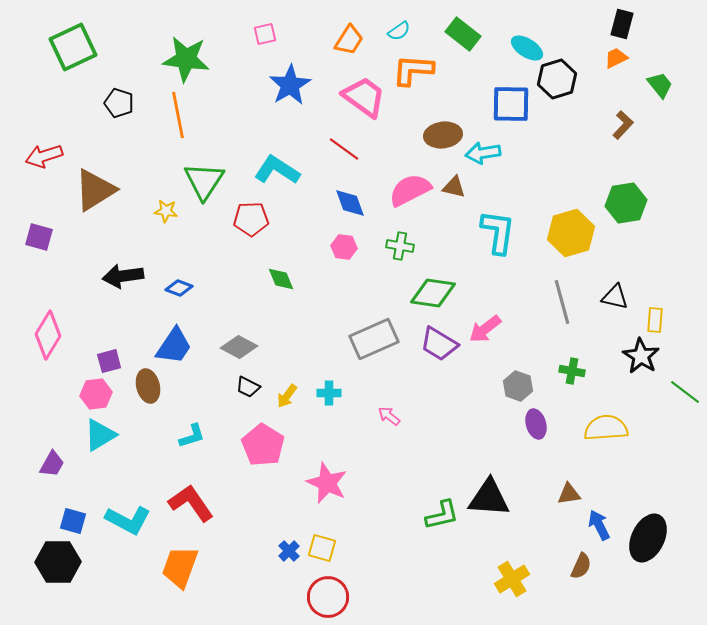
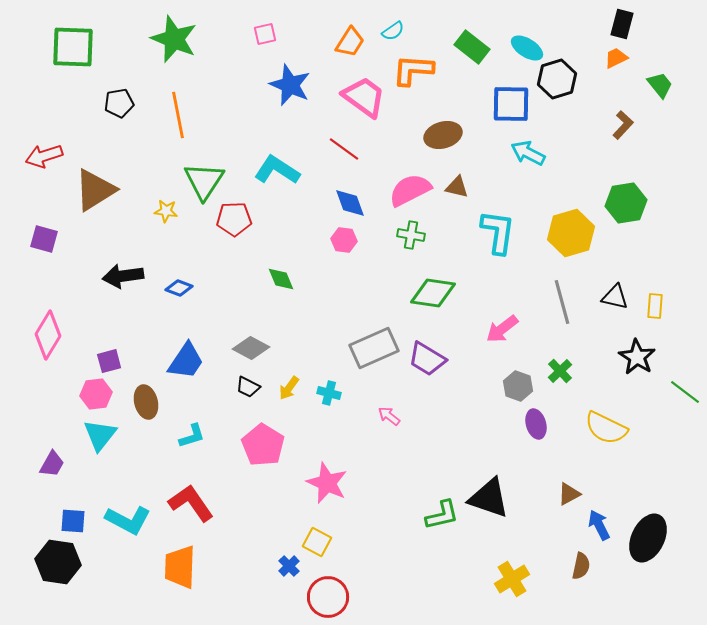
cyan semicircle at (399, 31): moved 6 px left
green rectangle at (463, 34): moved 9 px right, 13 px down
orange trapezoid at (349, 40): moved 1 px right, 2 px down
green square at (73, 47): rotated 27 degrees clockwise
green star at (186, 59): moved 12 px left, 20 px up; rotated 15 degrees clockwise
blue star at (290, 85): rotated 18 degrees counterclockwise
black pentagon at (119, 103): rotated 28 degrees counterclockwise
brown ellipse at (443, 135): rotated 9 degrees counterclockwise
cyan arrow at (483, 153): moved 45 px right; rotated 36 degrees clockwise
brown triangle at (454, 187): moved 3 px right
red pentagon at (251, 219): moved 17 px left
purple square at (39, 237): moved 5 px right, 2 px down
green cross at (400, 246): moved 11 px right, 11 px up
pink hexagon at (344, 247): moved 7 px up
yellow rectangle at (655, 320): moved 14 px up
pink arrow at (485, 329): moved 17 px right
gray rectangle at (374, 339): moved 9 px down
purple trapezoid at (439, 344): moved 12 px left, 15 px down
blue trapezoid at (174, 346): moved 12 px right, 15 px down
gray diamond at (239, 347): moved 12 px right, 1 px down
black star at (641, 356): moved 4 px left, 1 px down
green cross at (572, 371): moved 12 px left; rotated 35 degrees clockwise
brown ellipse at (148, 386): moved 2 px left, 16 px down
cyan cross at (329, 393): rotated 15 degrees clockwise
yellow arrow at (287, 396): moved 2 px right, 8 px up
yellow semicircle at (606, 428): rotated 150 degrees counterclockwise
cyan triangle at (100, 435): rotated 21 degrees counterclockwise
brown triangle at (569, 494): rotated 20 degrees counterclockwise
black triangle at (489, 498): rotated 15 degrees clockwise
blue square at (73, 521): rotated 12 degrees counterclockwise
yellow square at (322, 548): moved 5 px left, 6 px up; rotated 12 degrees clockwise
blue cross at (289, 551): moved 15 px down
black hexagon at (58, 562): rotated 9 degrees clockwise
brown semicircle at (581, 566): rotated 12 degrees counterclockwise
orange trapezoid at (180, 567): rotated 18 degrees counterclockwise
